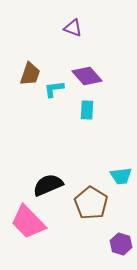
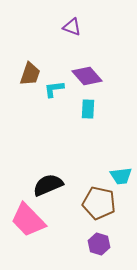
purple triangle: moved 1 px left, 1 px up
cyan rectangle: moved 1 px right, 1 px up
brown pentagon: moved 8 px right; rotated 20 degrees counterclockwise
pink trapezoid: moved 2 px up
purple hexagon: moved 22 px left
